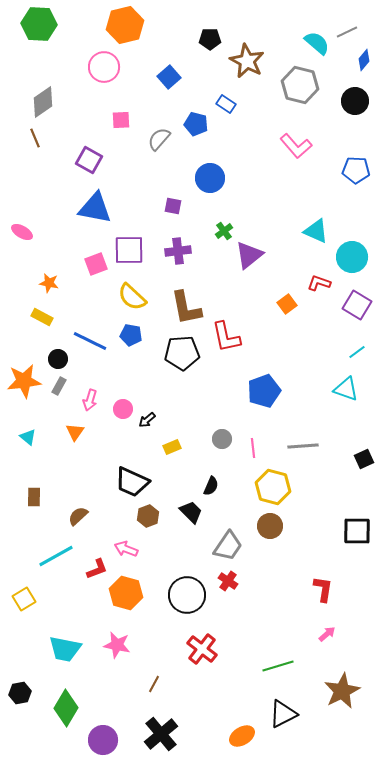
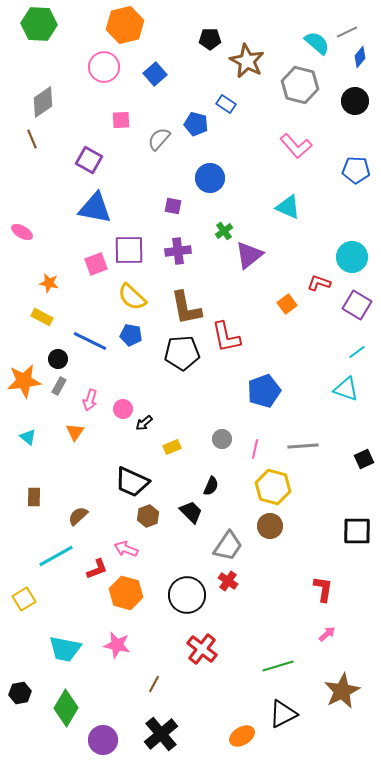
blue diamond at (364, 60): moved 4 px left, 3 px up
blue square at (169, 77): moved 14 px left, 3 px up
brown line at (35, 138): moved 3 px left, 1 px down
cyan triangle at (316, 231): moved 28 px left, 24 px up
black arrow at (147, 420): moved 3 px left, 3 px down
pink line at (253, 448): moved 2 px right, 1 px down; rotated 18 degrees clockwise
